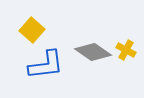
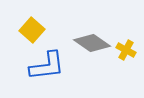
gray diamond: moved 1 px left, 9 px up
blue L-shape: moved 1 px right, 1 px down
